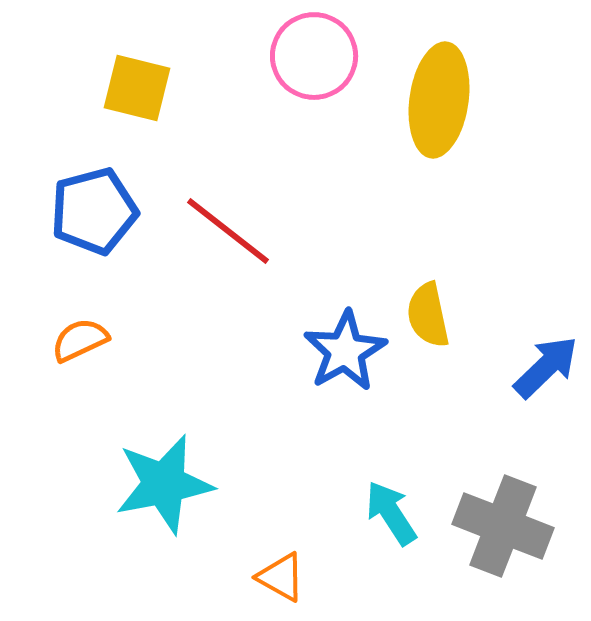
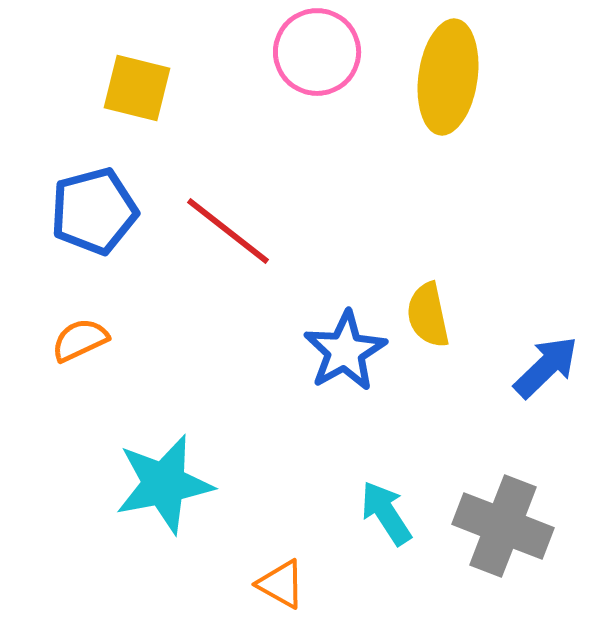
pink circle: moved 3 px right, 4 px up
yellow ellipse: moved 9 px right, 23 px up
cyan arrow: moved 5 px left
orange triangle: moved 7 px down
